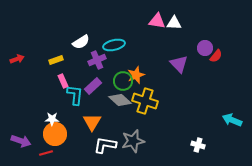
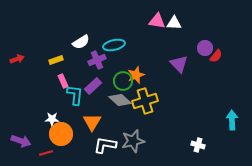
yellow cross: rotated 35 degrees counterclockwise
cyan arrow: rotated 66 degrees clockwise
orange circle: moved 6 px right
